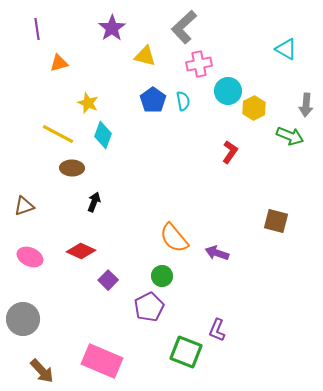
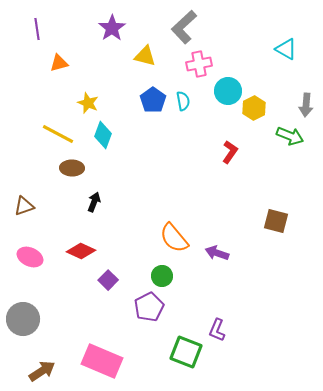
brown arrow: rotated 80 degrees counterclockwise
